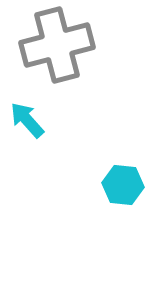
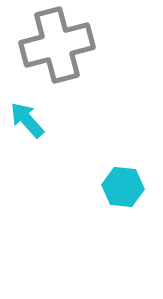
cyan hexagon: moved 2 px down
